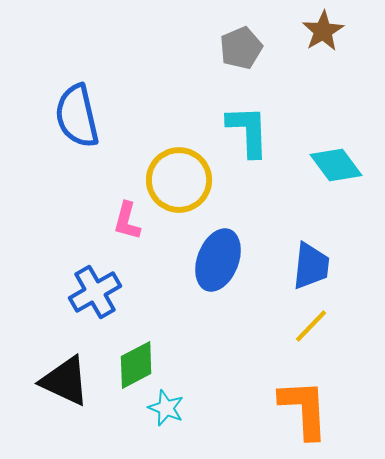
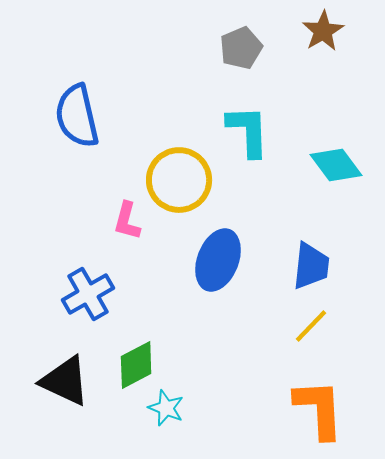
blue cross: moved 7 px left, 2 px down
orange L-shape: moved 15 px right
